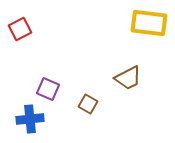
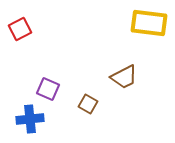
brown trapezoid: moved 4 px left, 1 px up
